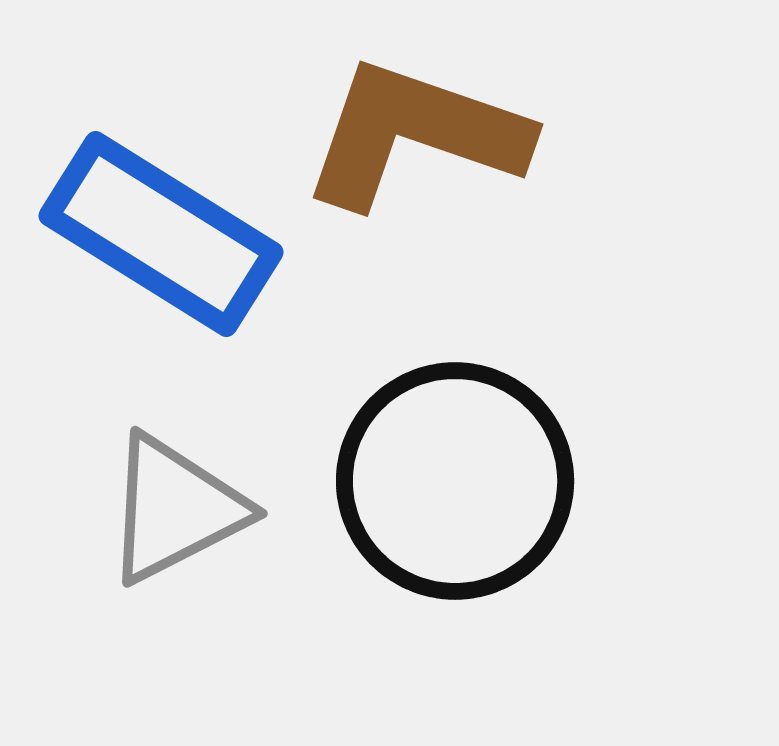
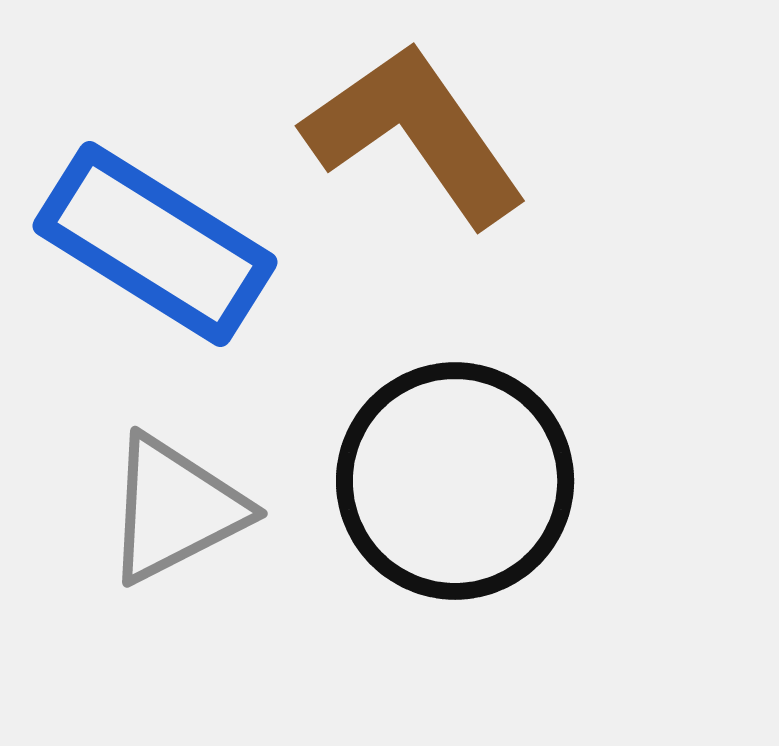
brown L-shape: rotated 36 degrees clockwise
blue rectangle: moved 6 px left, 10 px down
